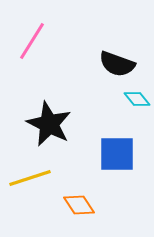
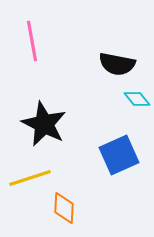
pink line: rotated 42 degrees counterclockwise
black semicircle: rotated 9 degrees counterclockwise
black star: moved 5 px left
blue square: moved 2 px right, 1 px down; rotated 24 degrees counterclockwise
orange diamond: moved 15 px left, 3 px down; rotated 36 degrees clockwise
